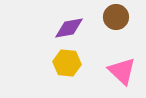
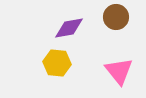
yellow hexagon: moved 10 px left
pink triangle: moved 3 px left; rotated 8 degrees clockwise
